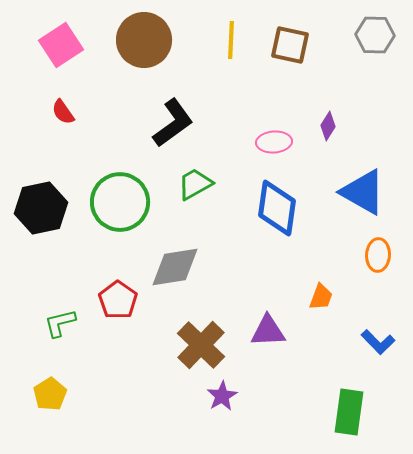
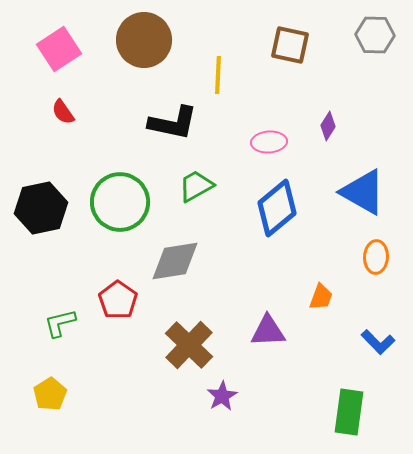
yellow line: moved 13 px left, 35 px down
pink square: moved 2 px left, 4 px down
black L-shape: rotated 48 degrees clockwise
pink ellipse: moved 5 px left
green trapezoid: moved 1 px right, 2 px down
blue diamond: rotated 42 degrees clockwise
orange ellipse: moved 2 px left, 2 px down
gray diamond: moved 6 px up
brown cross: moved 12 px left
